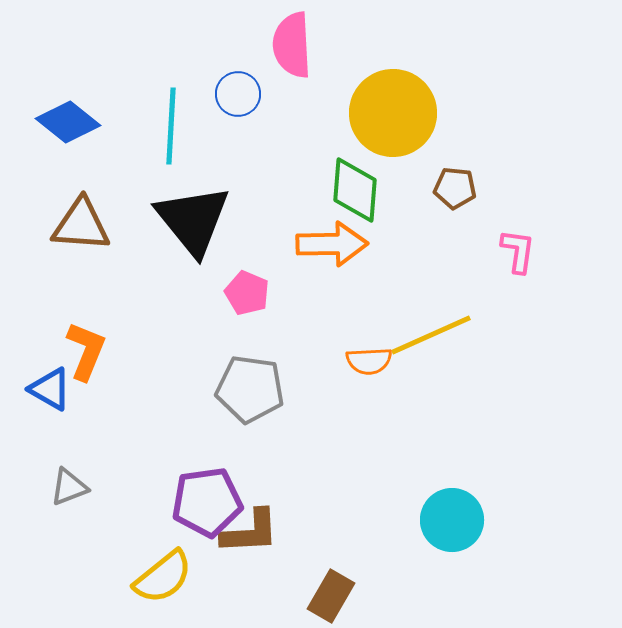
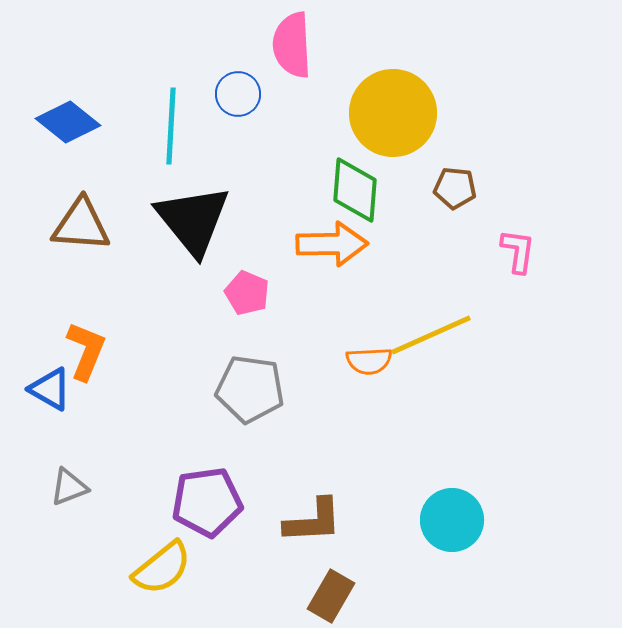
brown L-shape: moved 63 px right, 11 px up
yellow semicircle: moved 1 px left, 9 px up
